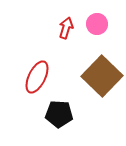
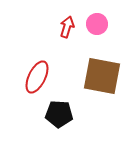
red arrow: moved 1 px right, 1 px up
brown square: rotated 33 degrees counterclockwise
